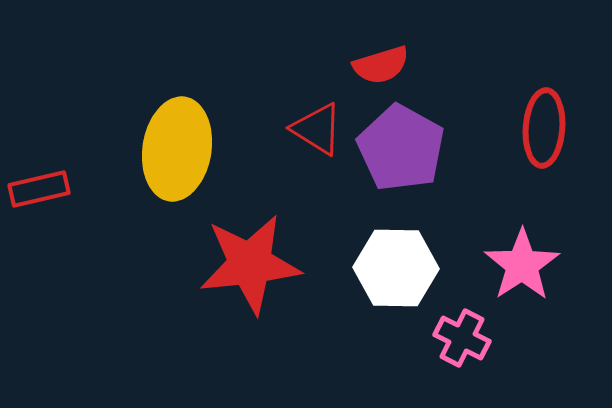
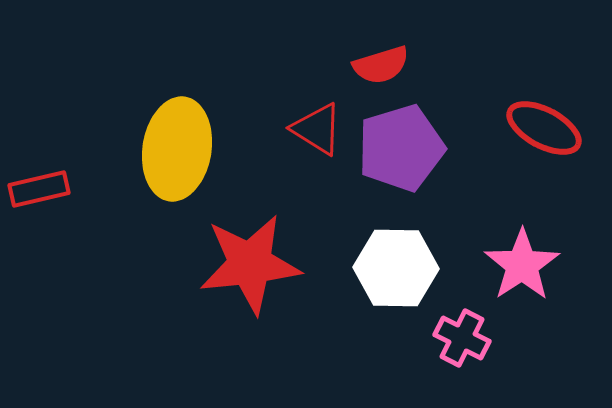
red ellipse: rotated 66 degrees counterclockwise
purple pentagon: rotated 26 degrees clockwise
